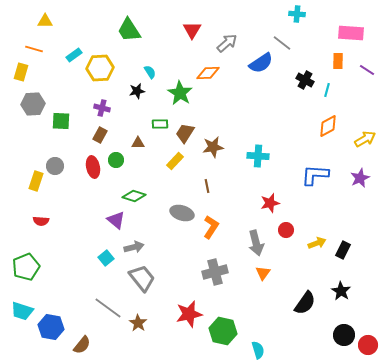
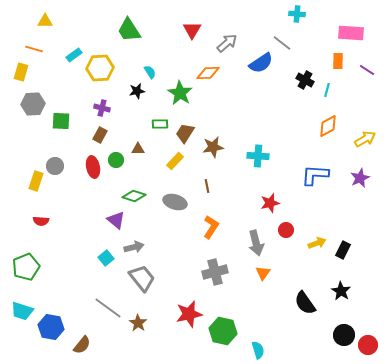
brown triangle at (138, 143): moved 6 px down
gray ellipse at (182, 213): moved 7 px left, 11 px up
black semicircle at (305, 303): rotated 110 degrees clockwise
